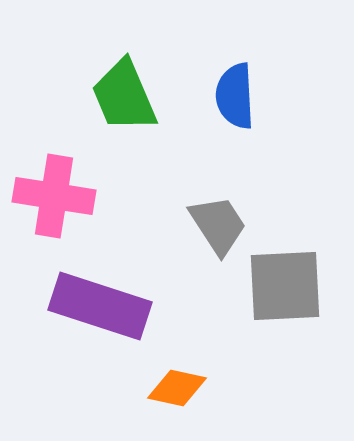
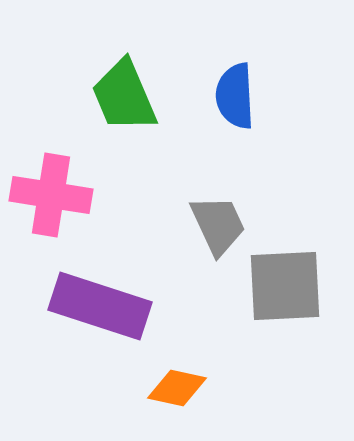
pink cross: moved 3 px left, 1 px up
gray trapezoid: rotated 8 degrees clockwise
